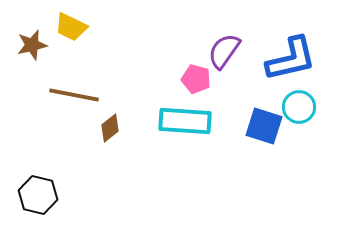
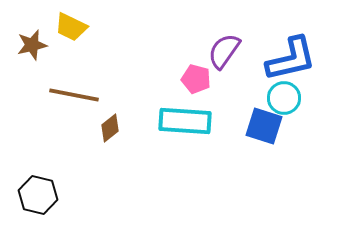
cyan circle: moved 15 px left, 9 px up
